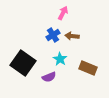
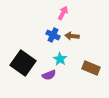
blue cross: rotated 32 degrees counterclockwise
brown rectangle: moved 3 px right
purple semicircle: moved 2 px up
